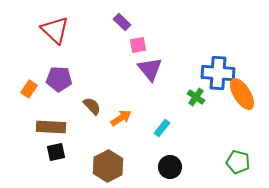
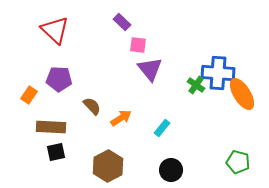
pink square: rotated 18 degrees clockwise
orange rectangle: moved 6 px down
green cross: moved 12 px up
black circle: moved 1 px right, 3 px down
